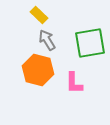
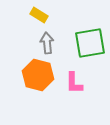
yellow rectangle: rotated 12 degrees counterclockwise
gray arrow: moved 3 px down; rotated 25 degrees clockwise
orange hexagon: moved 5 px down
